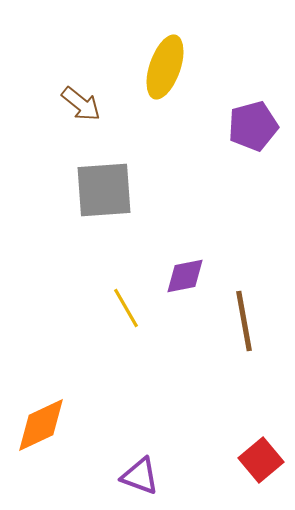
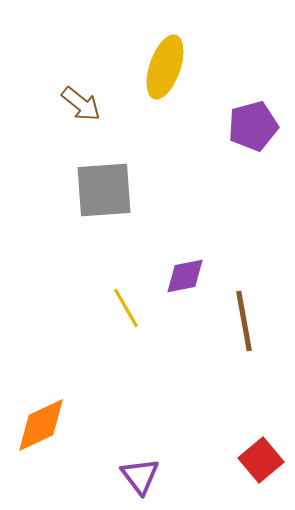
purple triangle: rotated 33 degrees clockwise
